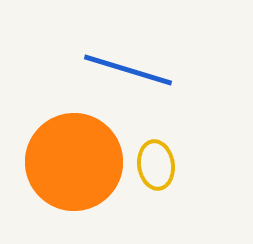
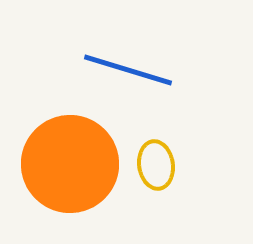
orange circle: moved 4 px left, 2 px down
